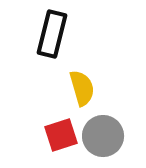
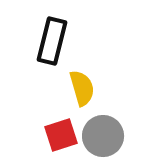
black rectangle: moved 7 px down
